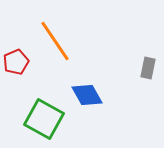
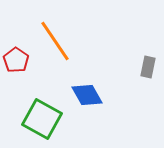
red pentagon: moved 2 px up; rotated 15 degrees counterclockwise
gray rectangle: moved 1 px up
green square: moved 2 px left
